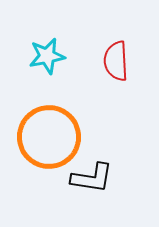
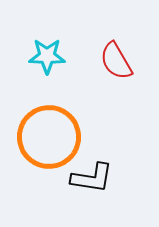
cyan star: rotated 12 degrees clockwise
red semicircle: rotated 27 degrees counterclockwise
